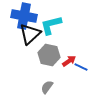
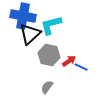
blue cross: moved 1 px left
